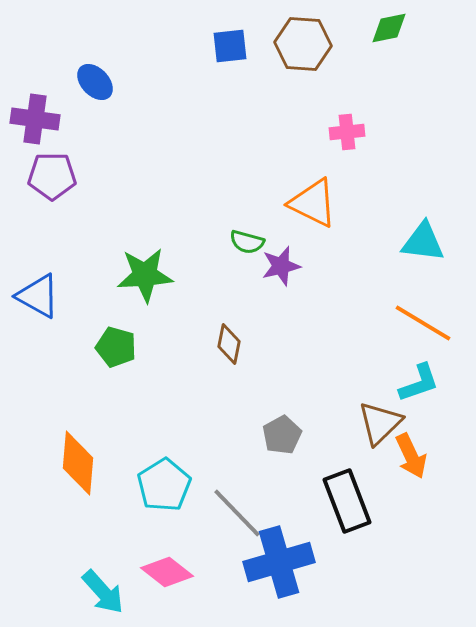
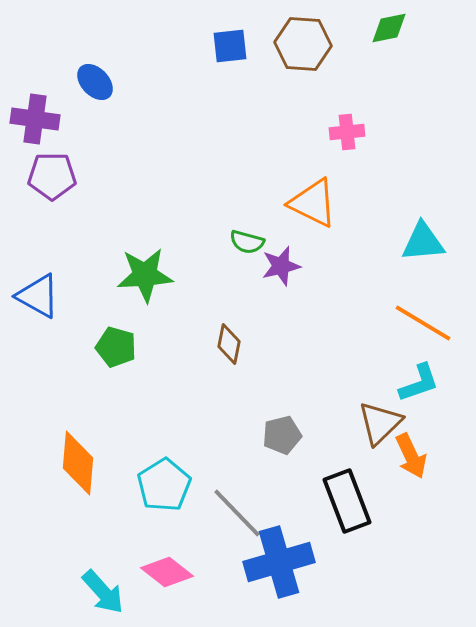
cyan triangle: rotated 12 degrees counterclockwise
gray pentagon: rotated 15 degrees clockwise
